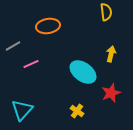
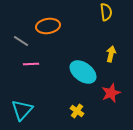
gray line: moved 8 px right, 5 px up; rotated 63 degrees clockwise
pink line: rotated 21 degrees clockwise
